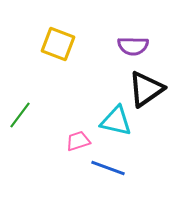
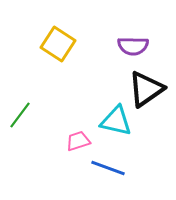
yellow square: rotated 12 degrees clockwise
